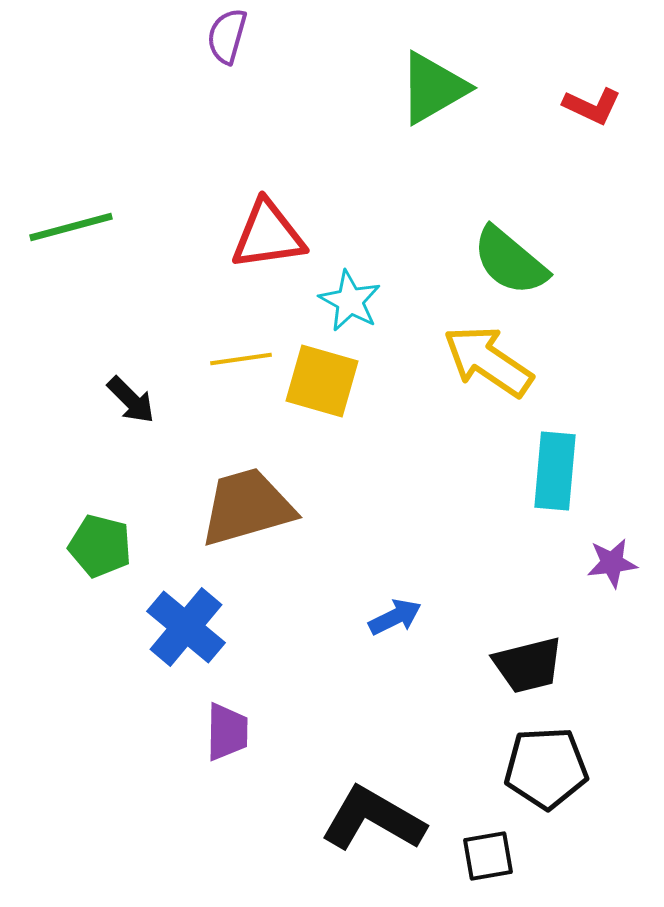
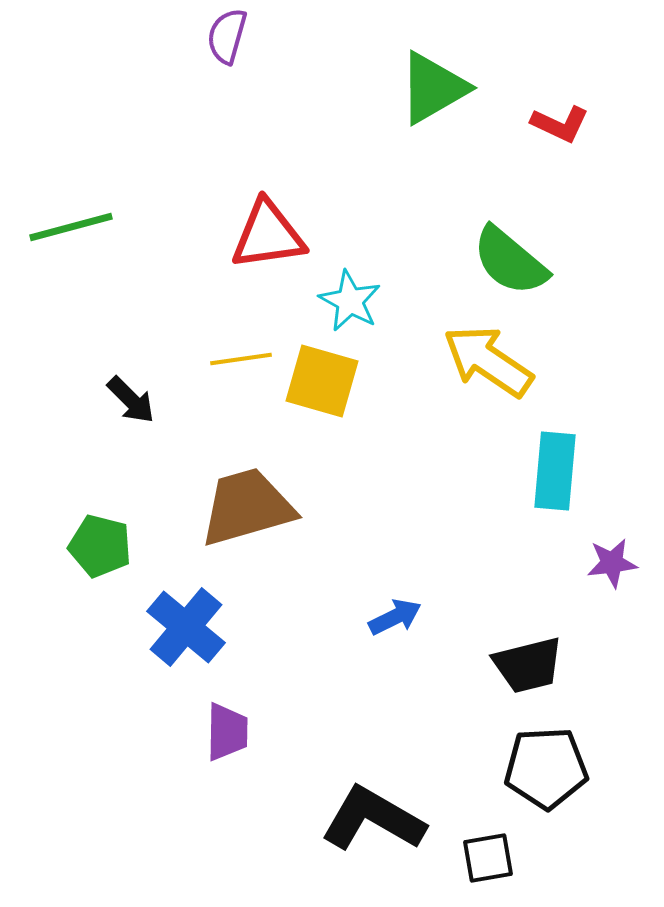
red L-shape: moved 32 px left, 18 px down
black square: moved 2 px down
